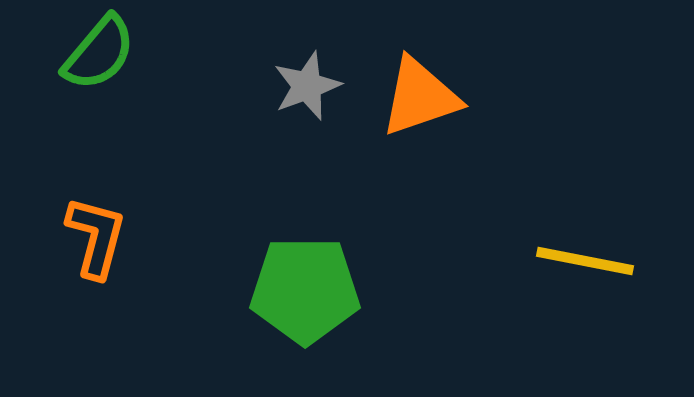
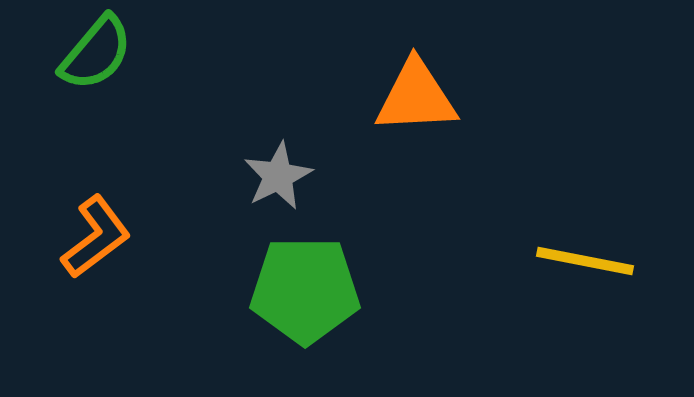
green semicircle: moved 3 px left
gray star: moved 29 px left, 90 px down; rotated 6 degrees counterclockwise
orange triangle: moved 4 px left; rotated 16 degrees clockwise
orange L-shape: rotated 38 degrees clockwise
